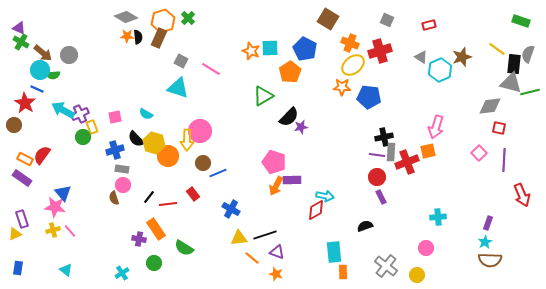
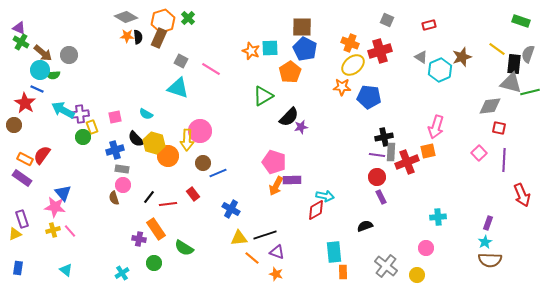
brown square at (328, 19): moved 26 px left, 8 px down; rotated 30 degrees counterclockwise
purple cross at (80, 114): rotated 18 degrees clockwise
